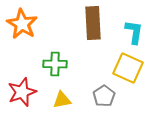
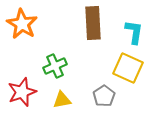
green cross: moved 2 px down; rotated 25 degrees counterclockwise
